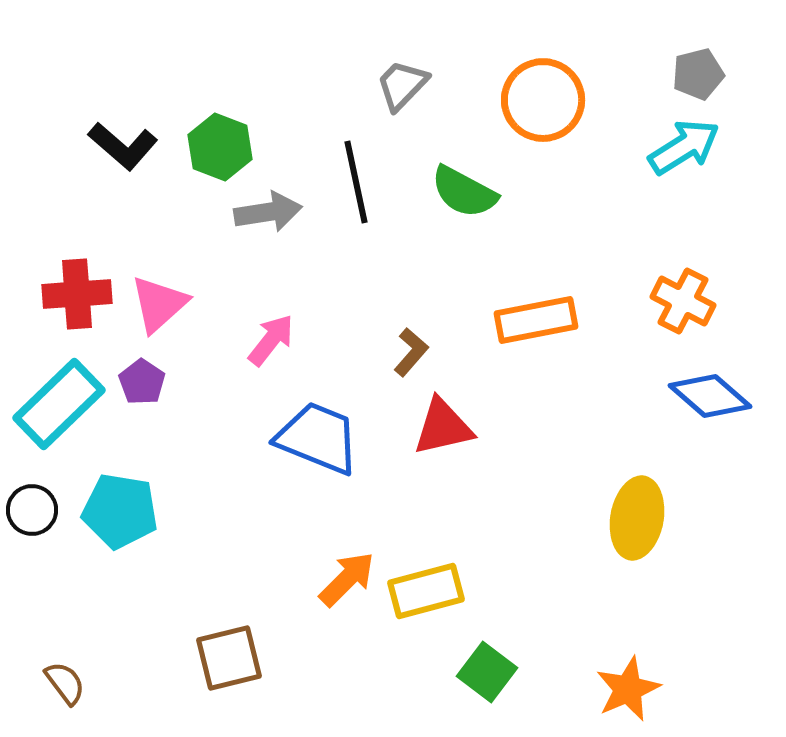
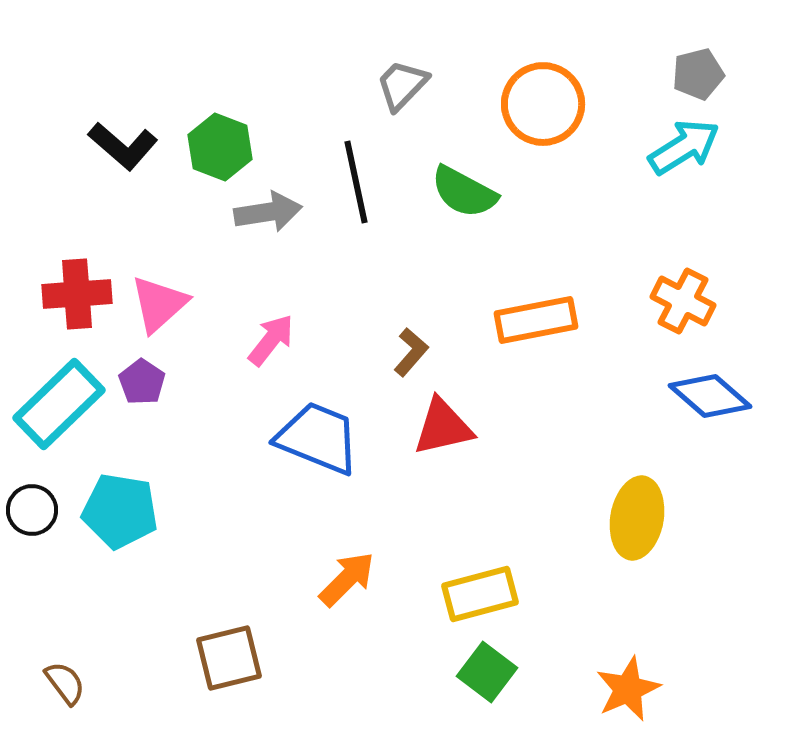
orange circle: moved 4 px down
yellow rectangle: moved 54 px right, 3 px down
